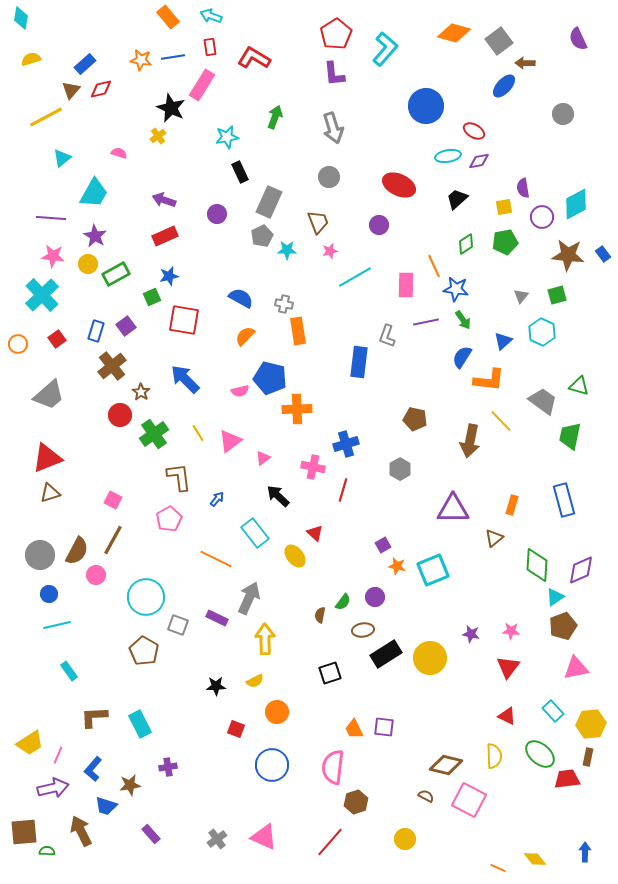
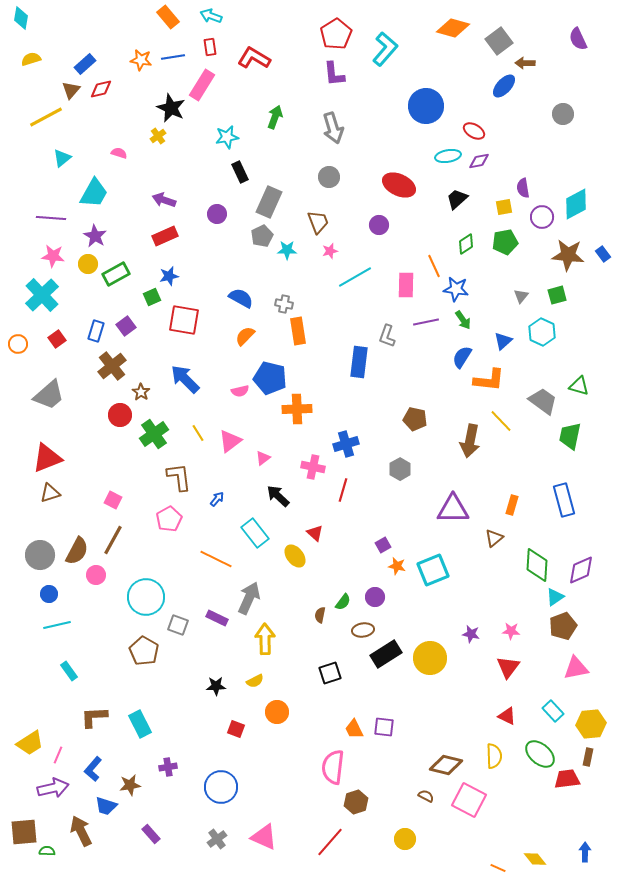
orange diamond at (454, 33): moved 1 px left, 5 px up
blue circle at (272, 765): moved 51 px left, 22 px down
